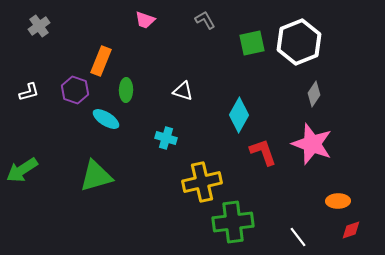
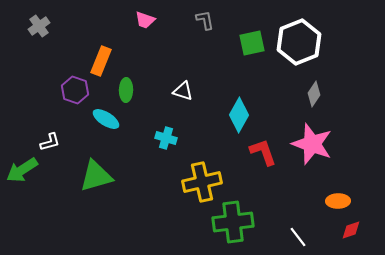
gray L-shape: rotated 20 degrees clockwise
white L-shape: moved 21 px right, 50 px down
